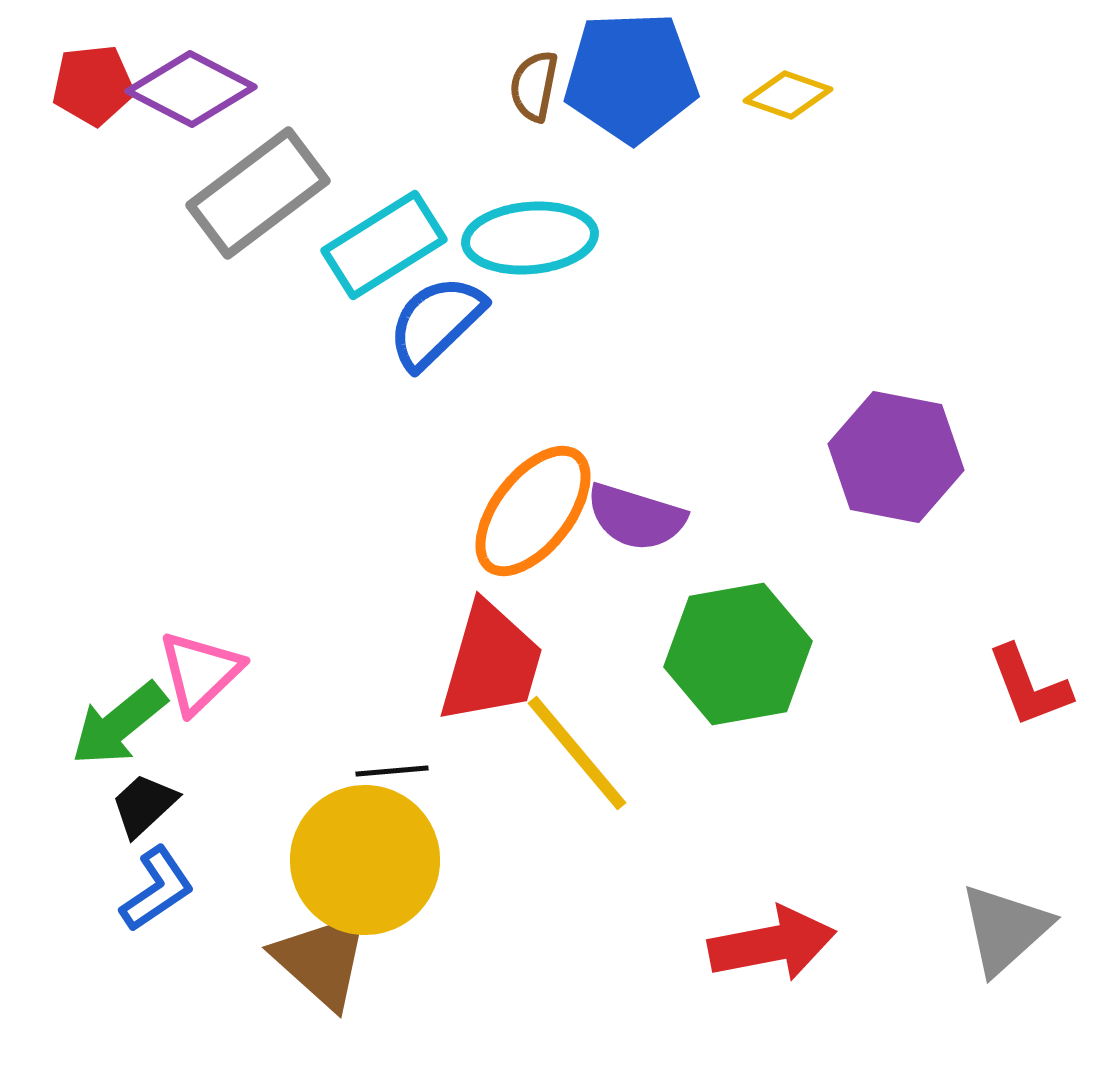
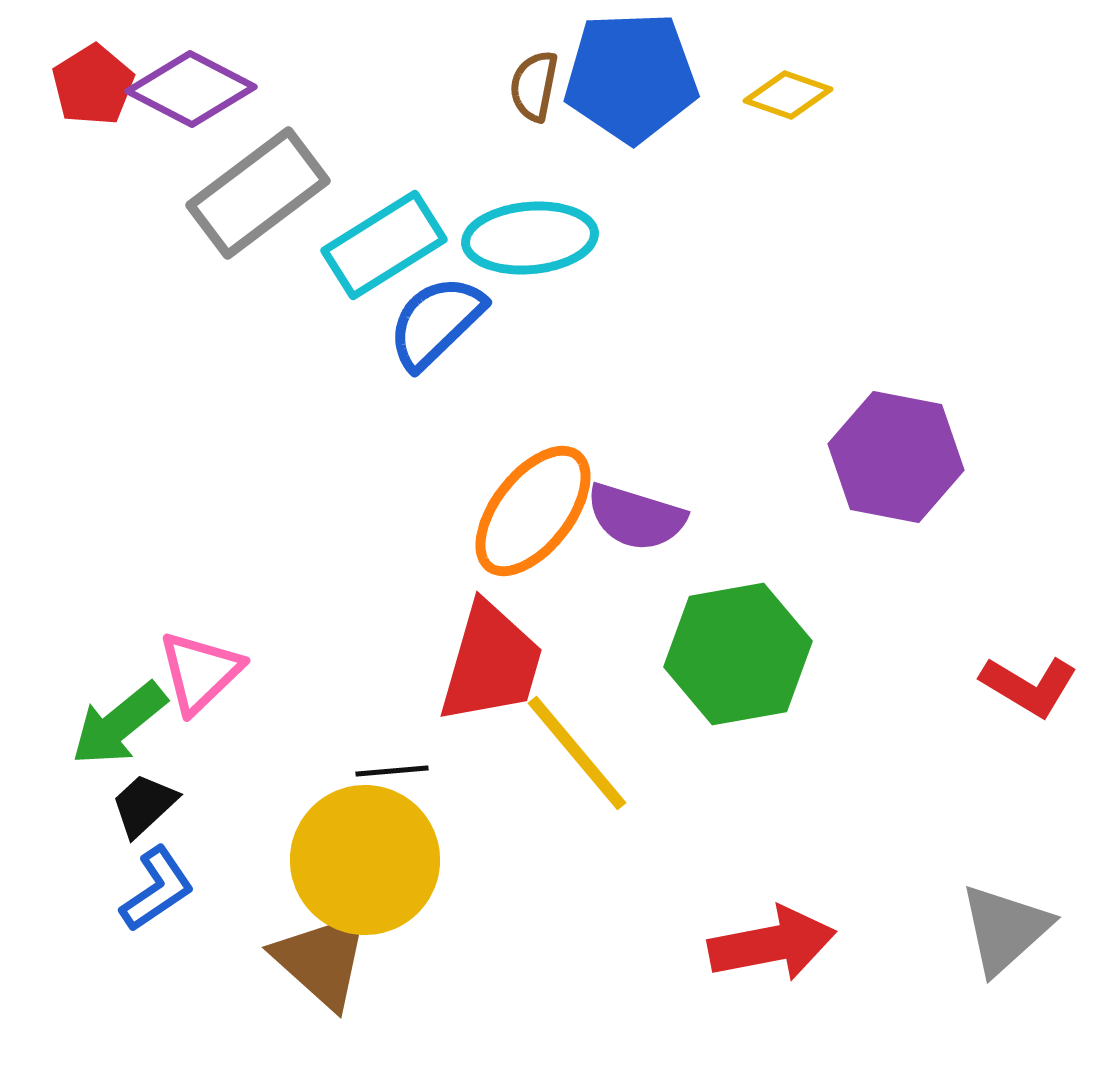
red pentagon: rotated 26 degrees counterclockwise
red L-shape: rotated 38 degrees counterclockwise
